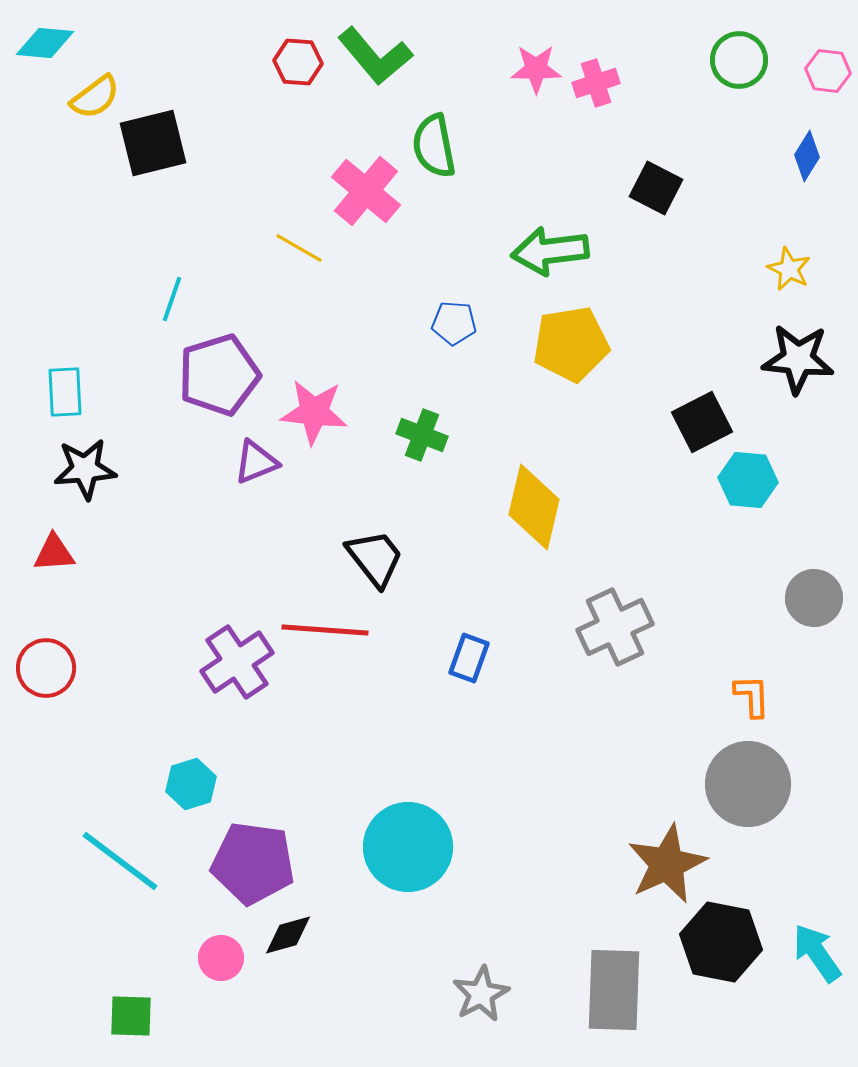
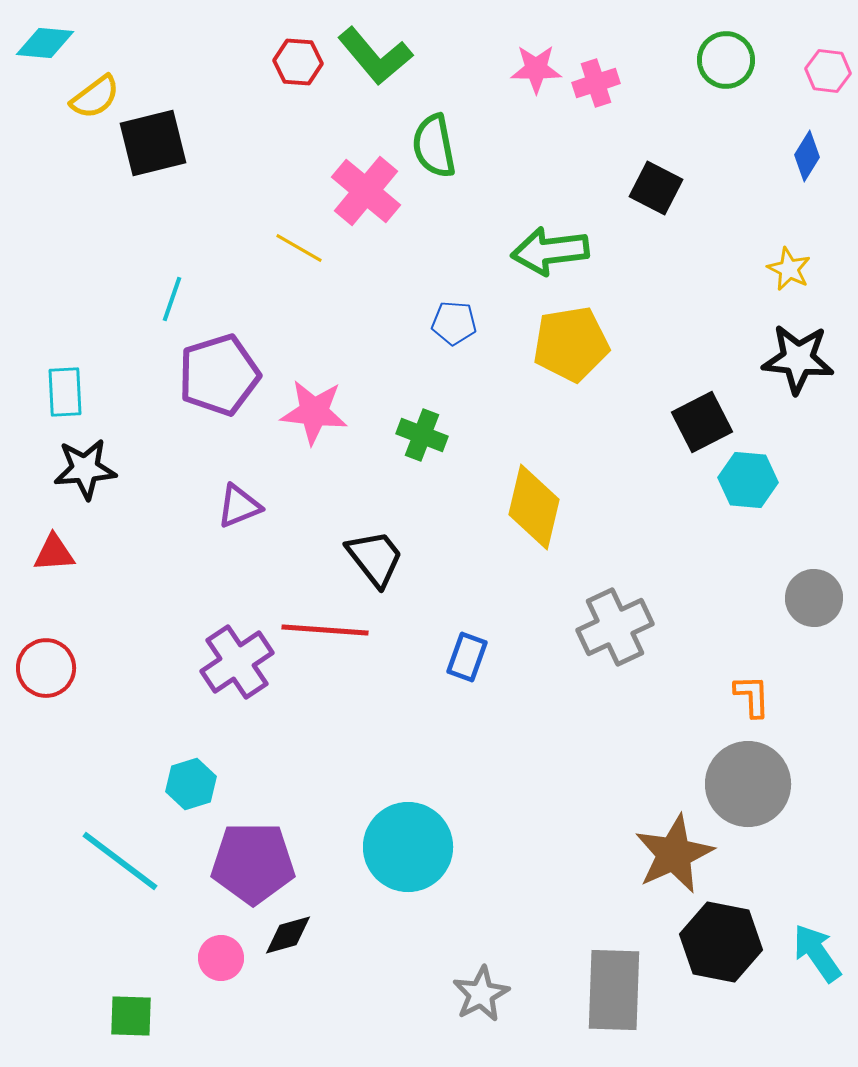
green circle at (739, 60): moved 13 px left
purple triangle at (256, 462): moved 17 px left, 44 px down
blue rectangle at (469, 658): moved 2 px left, 1 px up
purple pentagon at (253, 863): rotated 8 degrees counterclockwise
brown star at (667, 864): moved 7 px right, 10 px up
